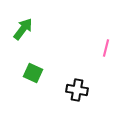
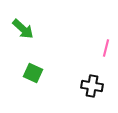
green arrow: rotated 95 degrees clockwise
black cross: moved 15 px right, 4 px up
